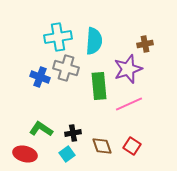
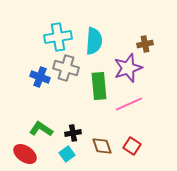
purple star: moved 1 px up
red ellipse: rotated 20 degrees clockwise
